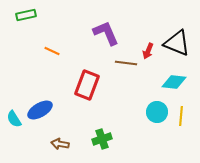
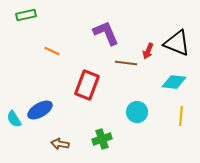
cyan circle: moved 20 px left
